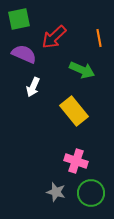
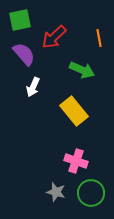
green square: moved 1 px right, 1 px down
purple semicircle: rotated 25 degrees clockwise
